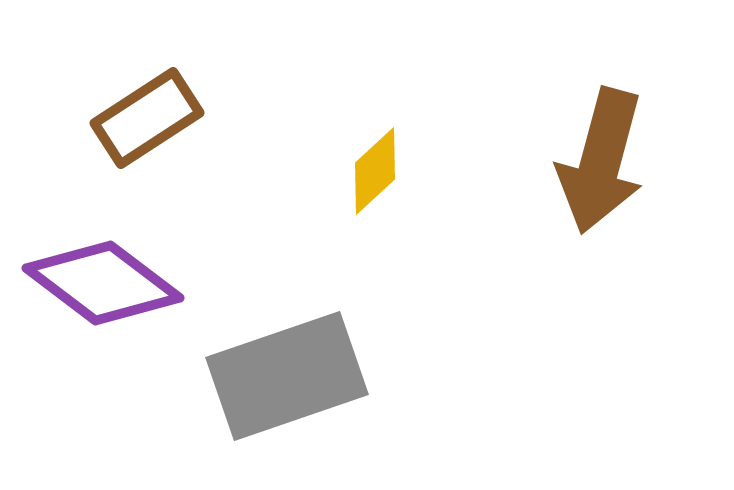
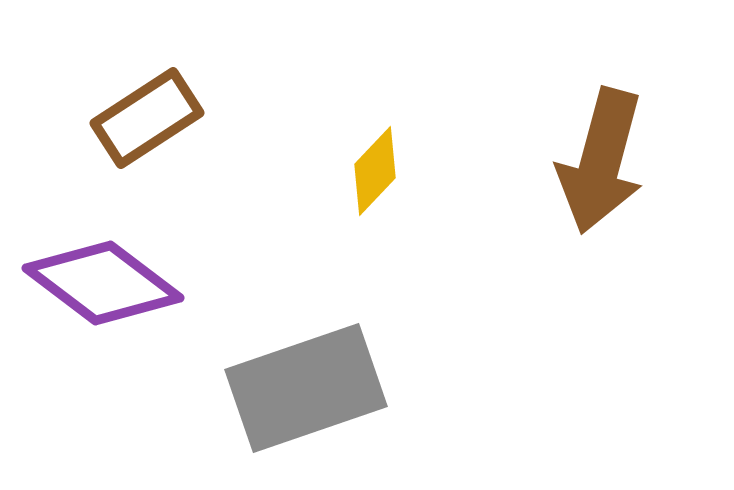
yellow diamond: rotated 4 degrees counterclockwise
gray rectangle: moved 19 px right, 12 px down
